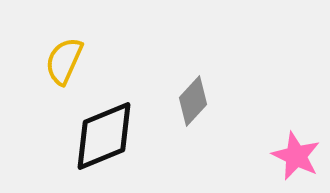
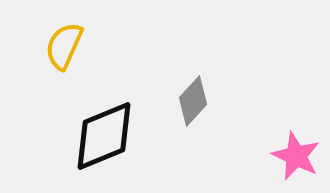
yellow semicircle: moved 15 px up
